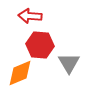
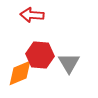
red arrow: moved 2 px right, 1 px up
red hexagon: moved 10 px down
